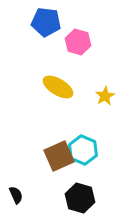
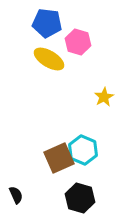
blue pentagon: moved 1 px right, 1 px down
yellow ellipse: moved 9 px left, 28 px up
yellow star: moved 1 px left, 1 px down
brown square: moved 2 px down
